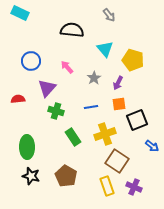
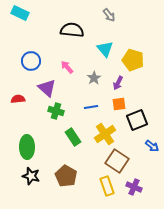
purple triangle: rotated 30 degrees counterclockwise
yellow cross: rotated 15 degrees counterclockwise
